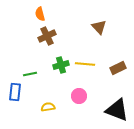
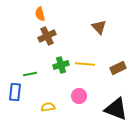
black triangle: moved 1 px left, 1 px up
